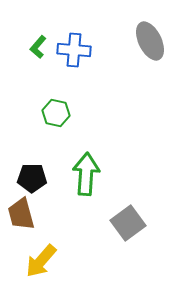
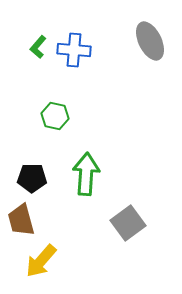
green hexagon: moved 1 px left, 3 px down
brown trapezoid: moved 6 px down
